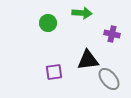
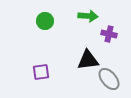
green arrow: moved 6 px right, 3 px down
green circle: moved 3 px left, 2 px up
purple cross: moved 3 px left
purple square: moved 13 px left
